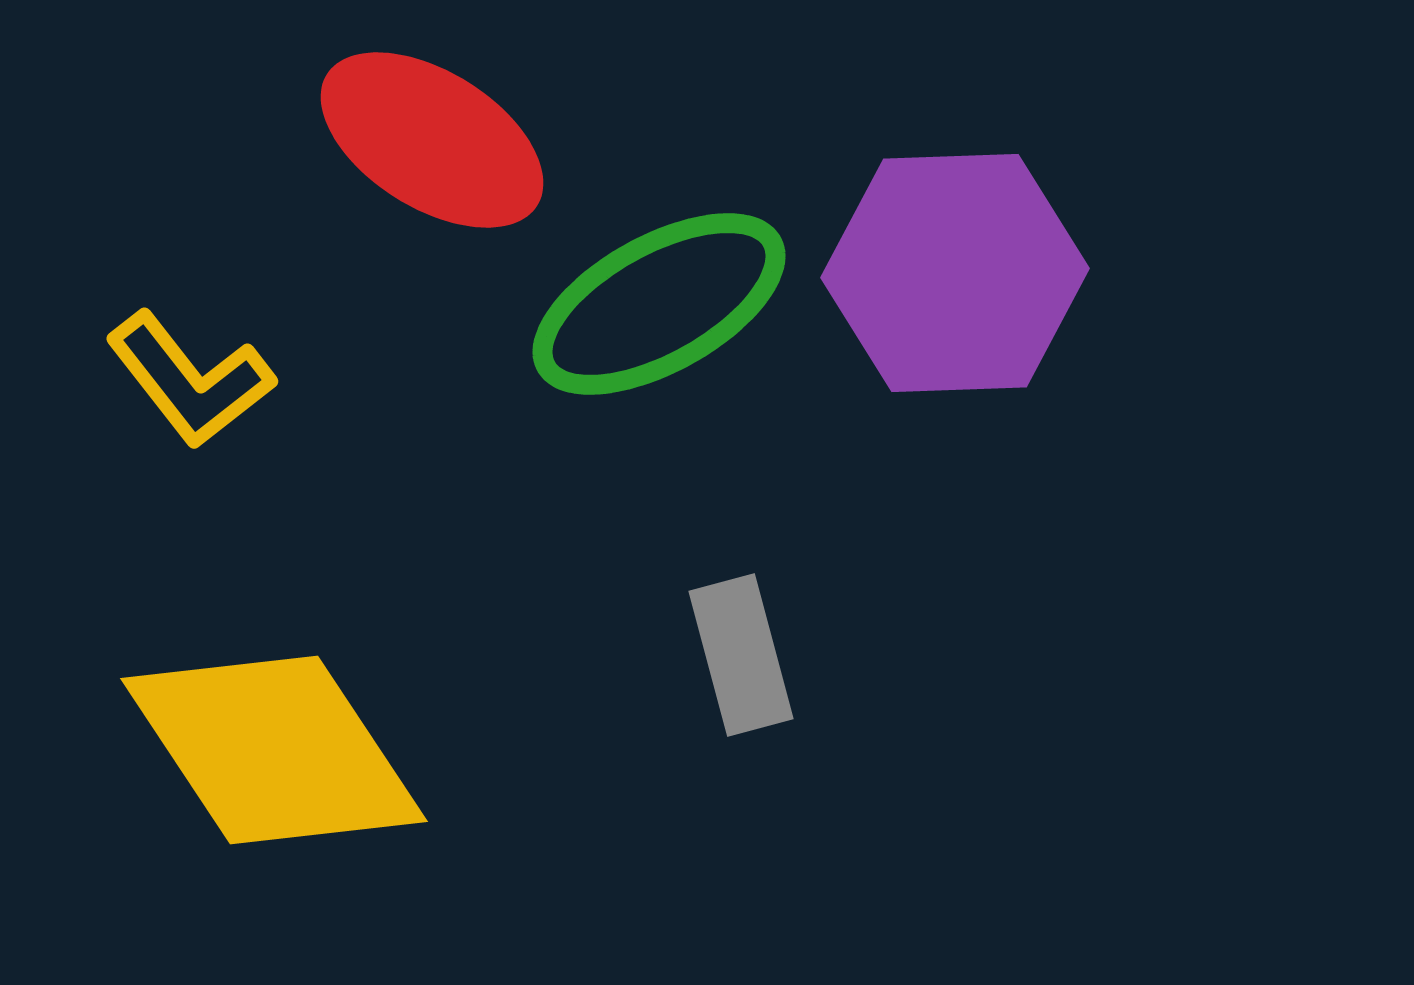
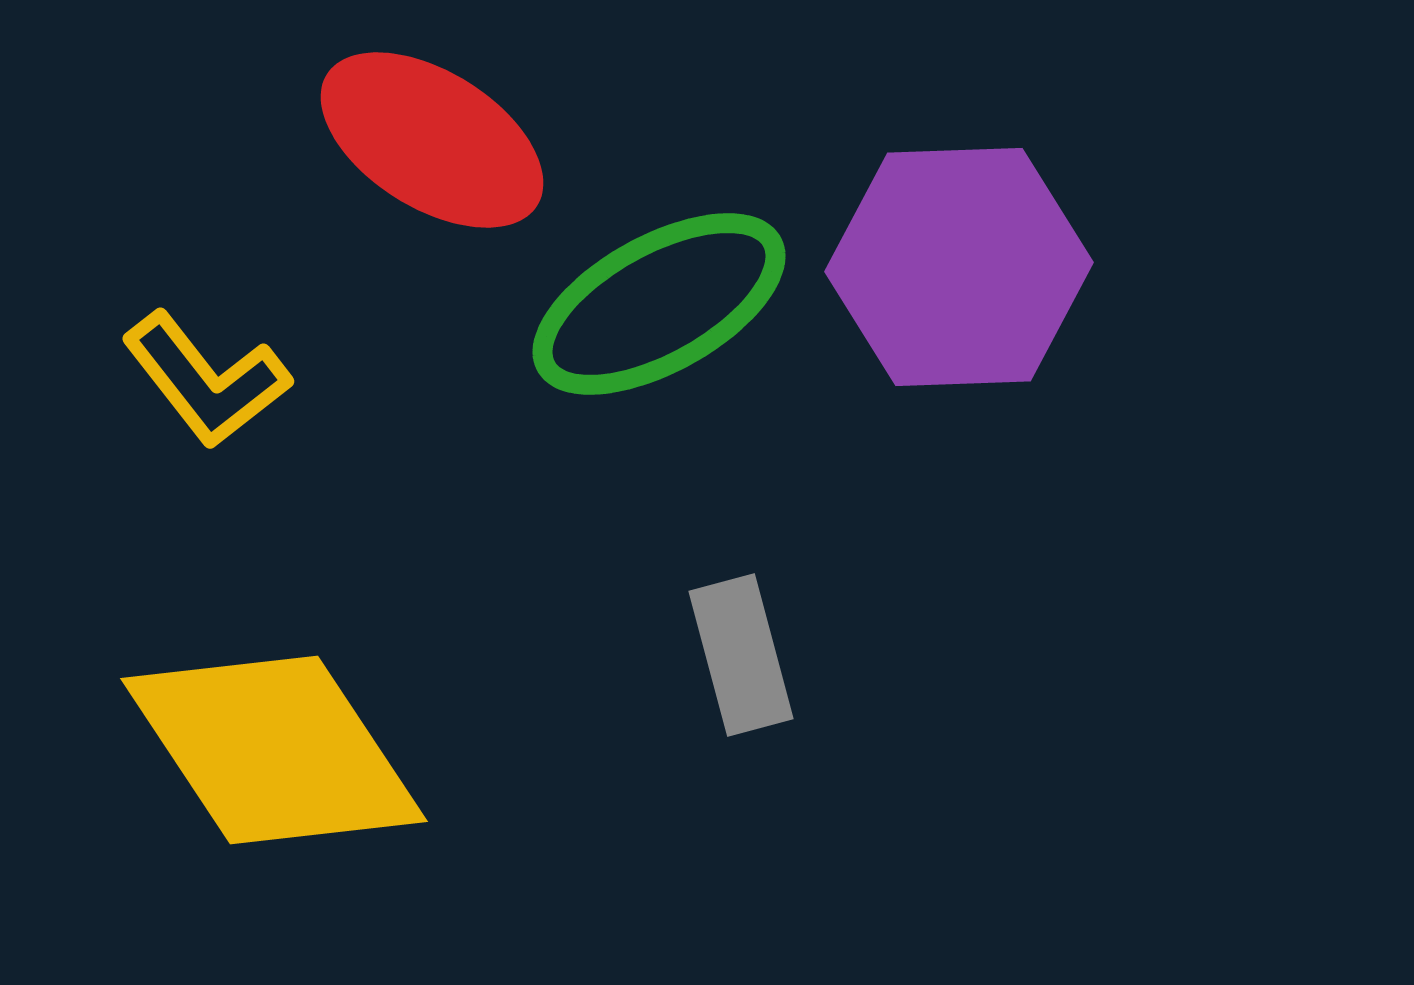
purple hexagon: moved 4 px right, 6 px up
yellow L-shape: moved 16 px right
